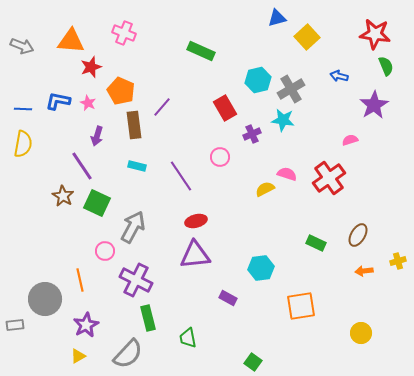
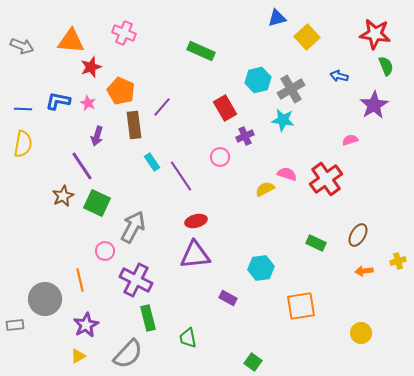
purple cross at (252, 134): moved 7 px left, 2 px down
cyan rectangle at (137, 166): moved 15 px right, 4 px up; rotated 42 degrees clockwise
red cross at (329, 178): moved 3 px left, 1 px down
brown star at (63, 196): rotated 15 degrees clockwise
